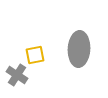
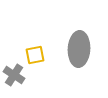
gray cross: moved 3 px left
